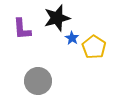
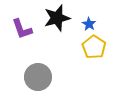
purple L-shape: rotated 15 degrees counterclockwise
blue star: moved 17 px right, 14 px up
gray circle: moved 4 px up
